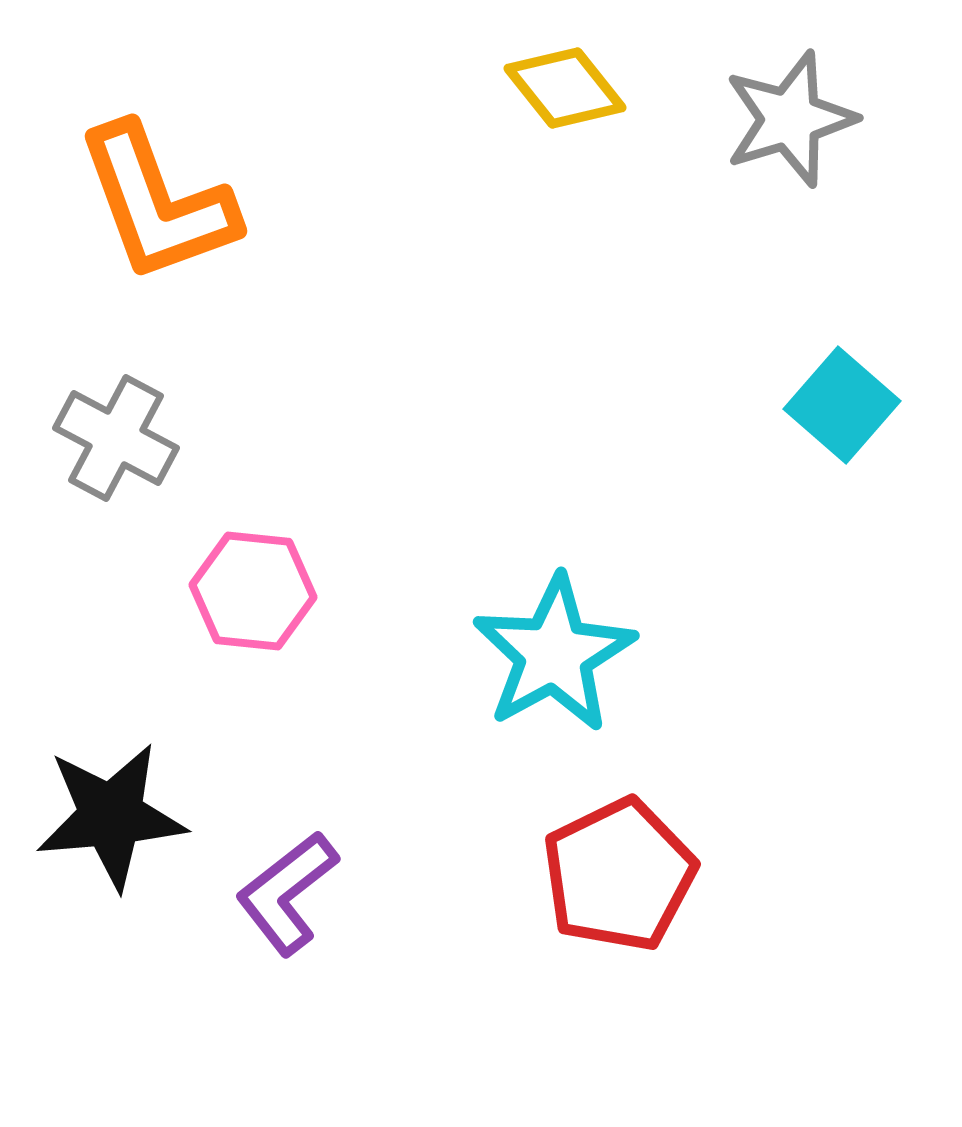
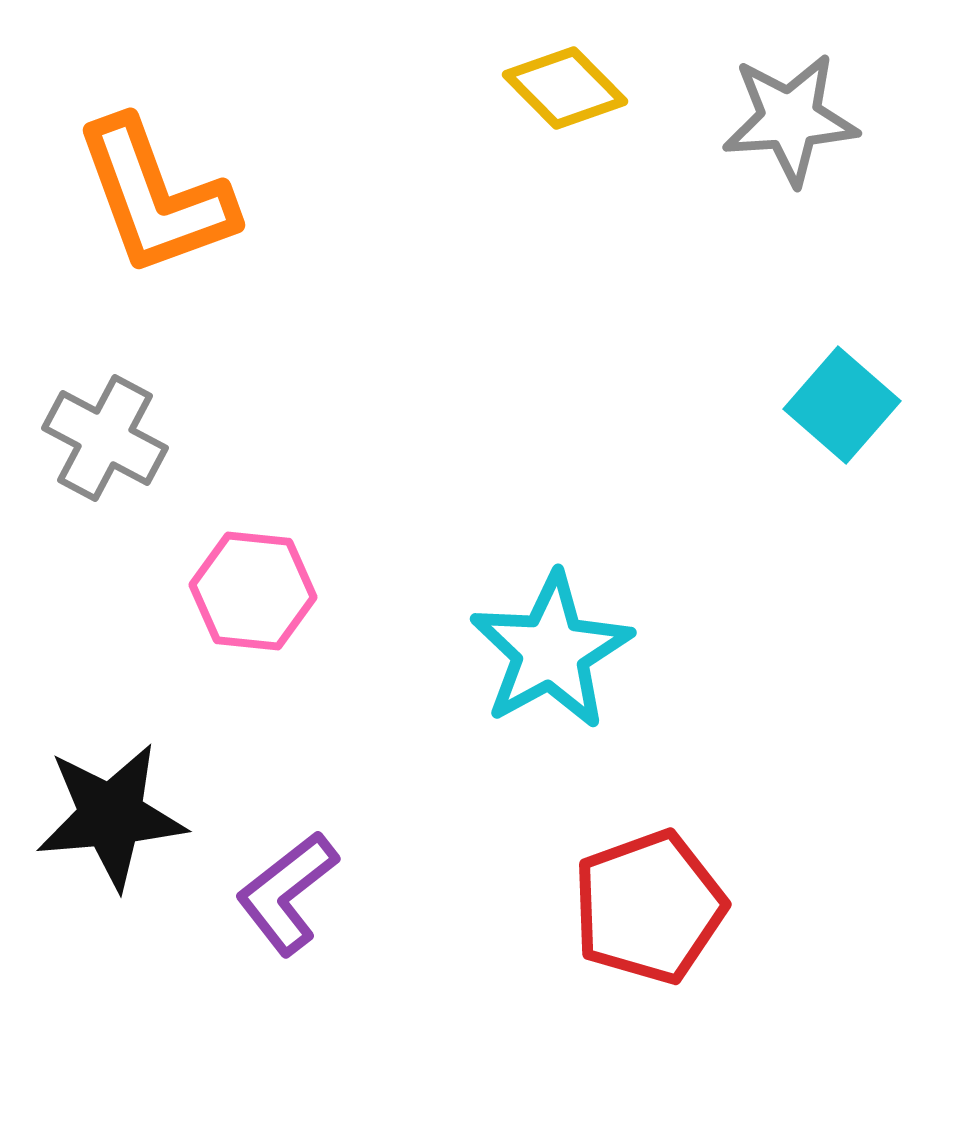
yellow diamond: rotated 6 degrees counterclockwise
gray star: rotated 13 degrees clockwise
orange L-shape: moved 2 px left, 6 px up
gray cross: moved 11 px left
cyan star: moved 3 px left, 3 px up
red pentagon: moved 30 px right, 32 px down; rotated 6 degrees clockwise
